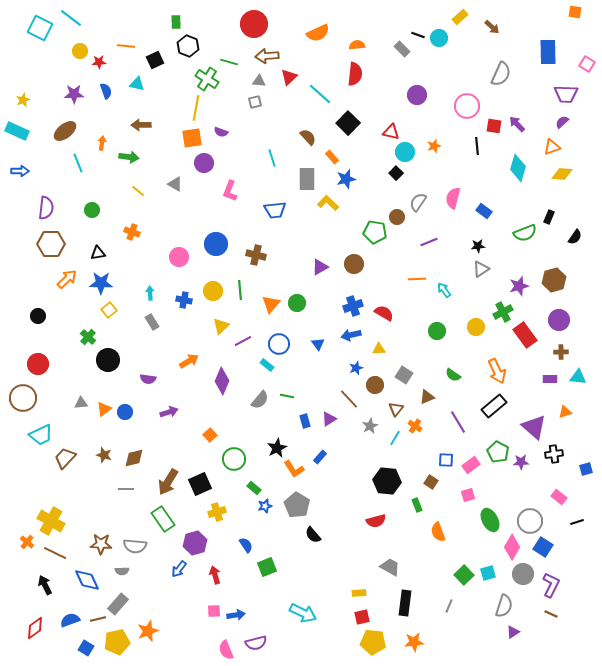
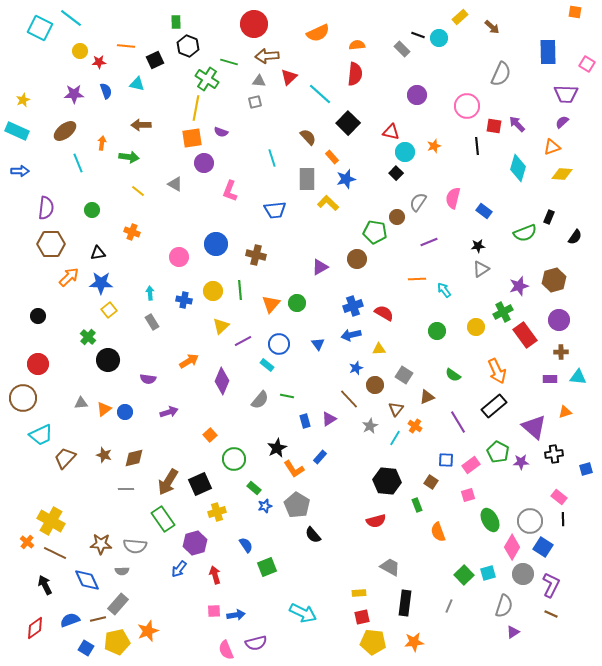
brown circle at (354, 264): moved 3 px right, 5 px up
orange arrow at (67, 279): moved 2 px right, 2 px up
black line at (577, 522): moved 14 px left, 3 px up; rotated 72 degrees counterclockwise
